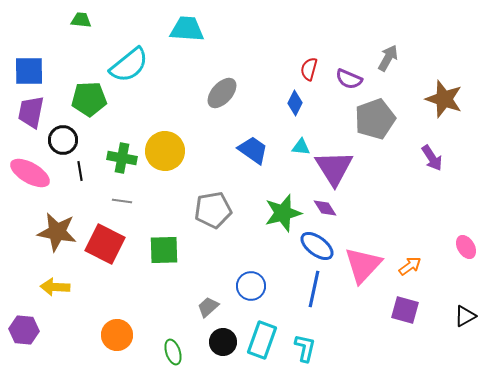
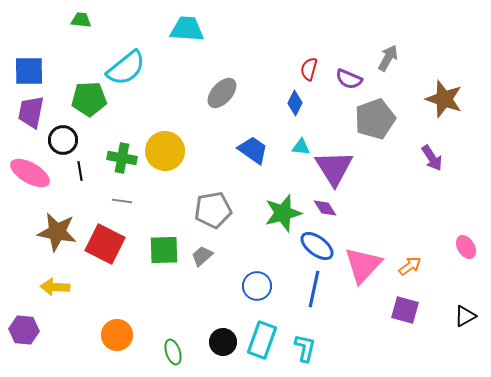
cyan semicircle at (129, 65): moved 3 px left, 3 px down
blue circle at (251, 286): moved 6 px right
gray trapezoid at (208, 307): moved 6 px left, 51 px up
